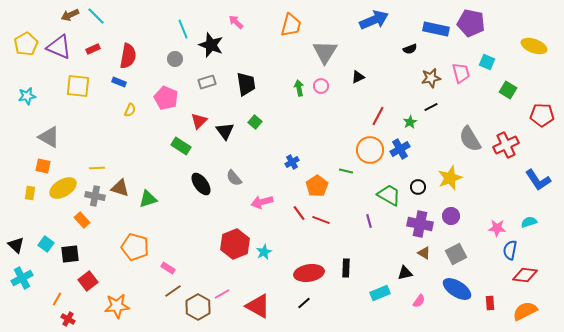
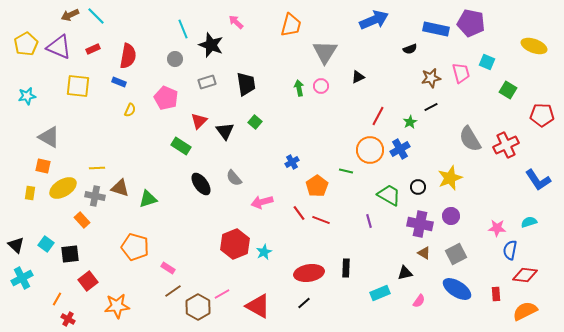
red rectangle at (490, 303): moved 6 px right, 9 px up
